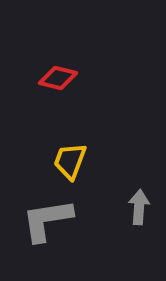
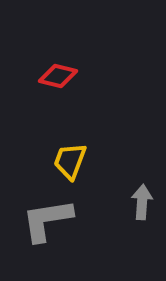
red diamond: moved 2 px up
gray arrow: moved 3 px right, 5 px up
